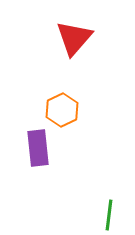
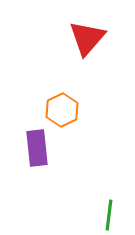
red triangle: moved 13 px right
purple rectangle: moved 1 px left
